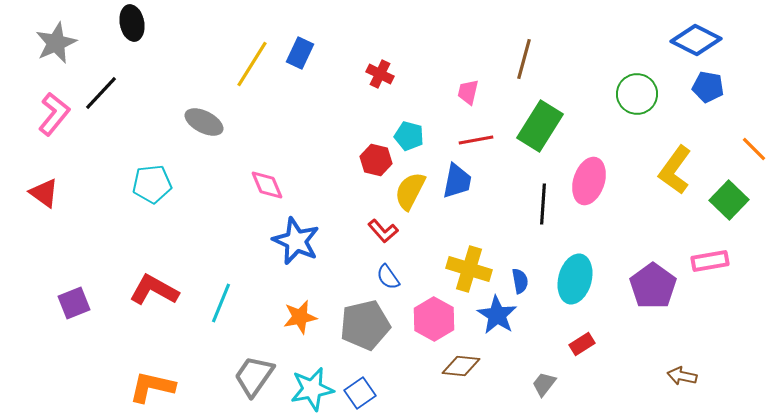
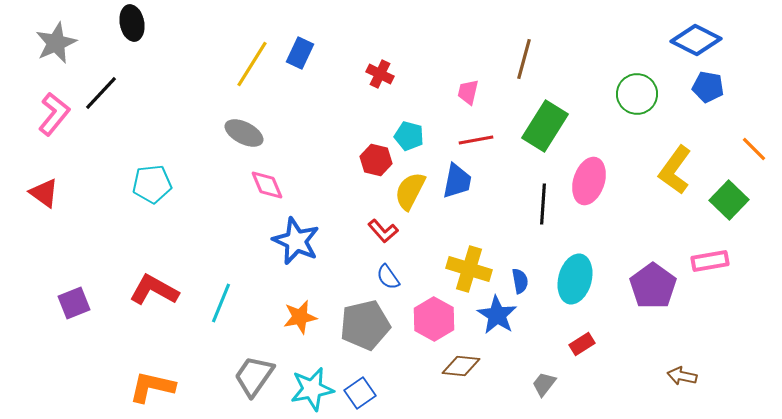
gray ellipse at (204, 122): moved 40 px right, 11 px down
green rectangle at (540, 126): moved 5 px right
